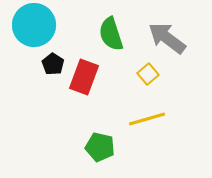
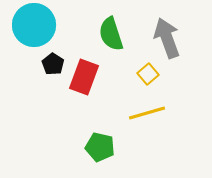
gray arrow: rotated 33 degrees clockwise
yellow line: moved 6 px up
